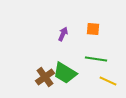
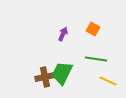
orange square: rotated 24 degrees clockwise
green trapezoid: moved 3 px left; rotated 85 degrees clockwise
brown cross: rotated 24 degrees clockwise
